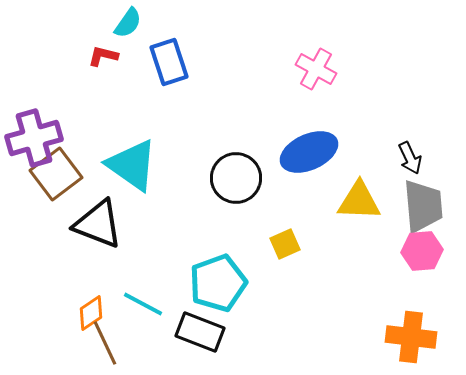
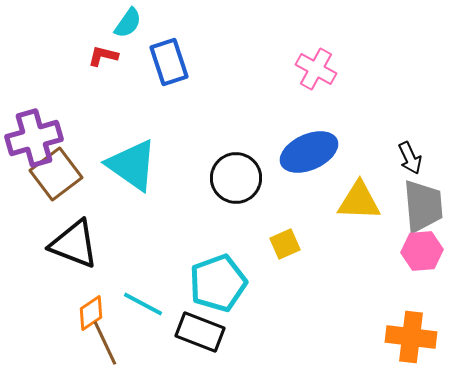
black triangle: moved 24 px left, 20 px down
